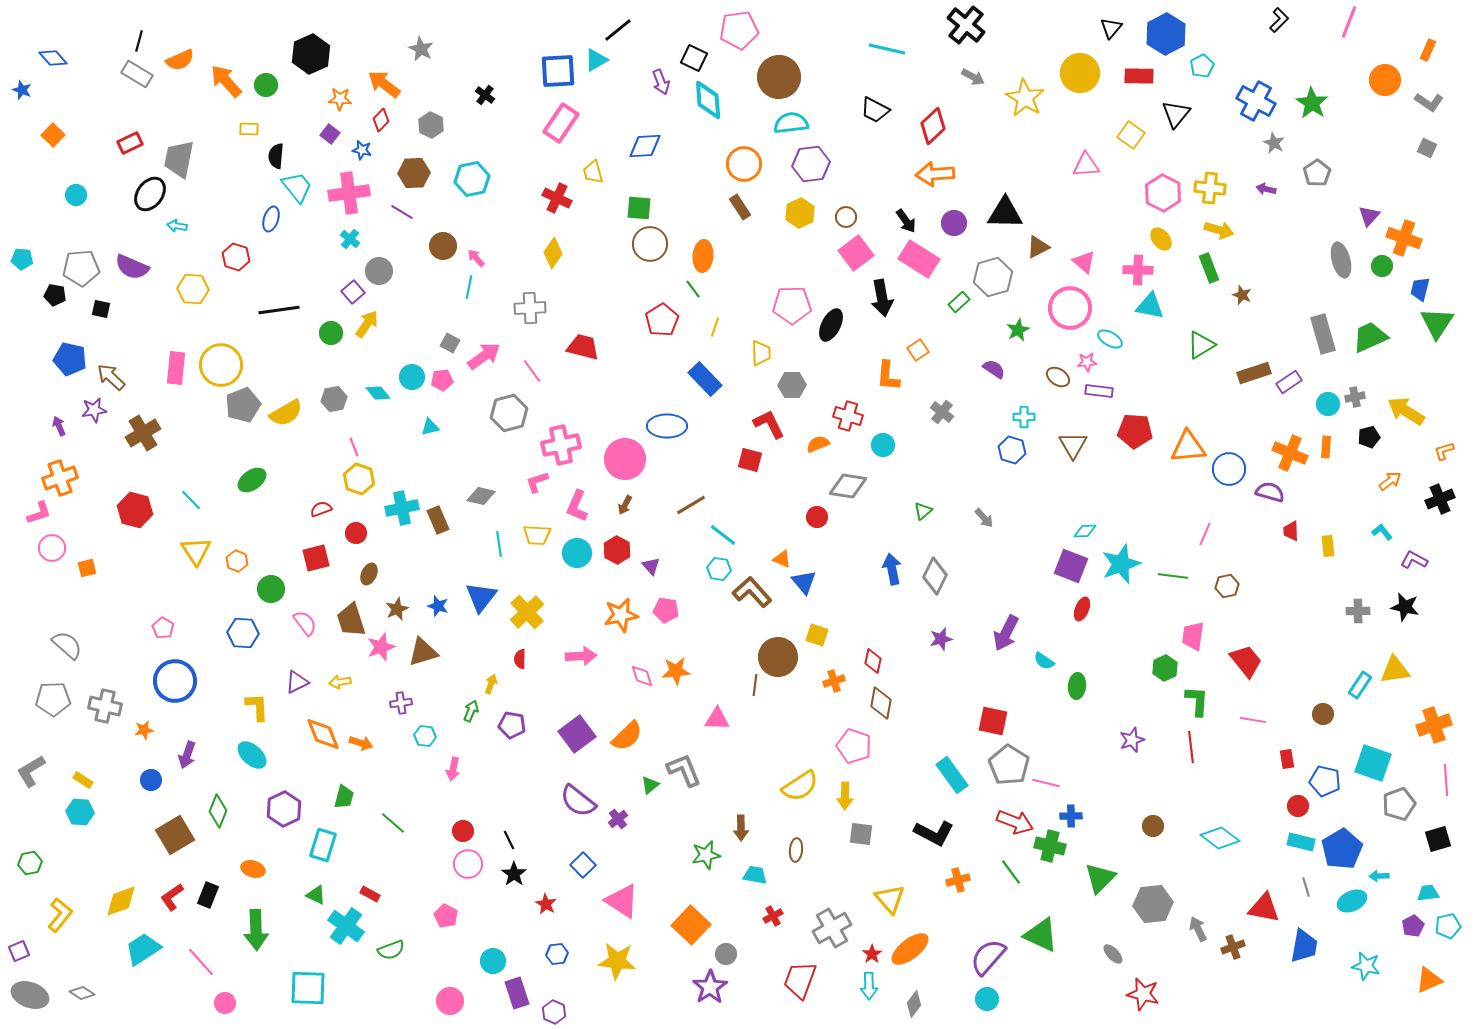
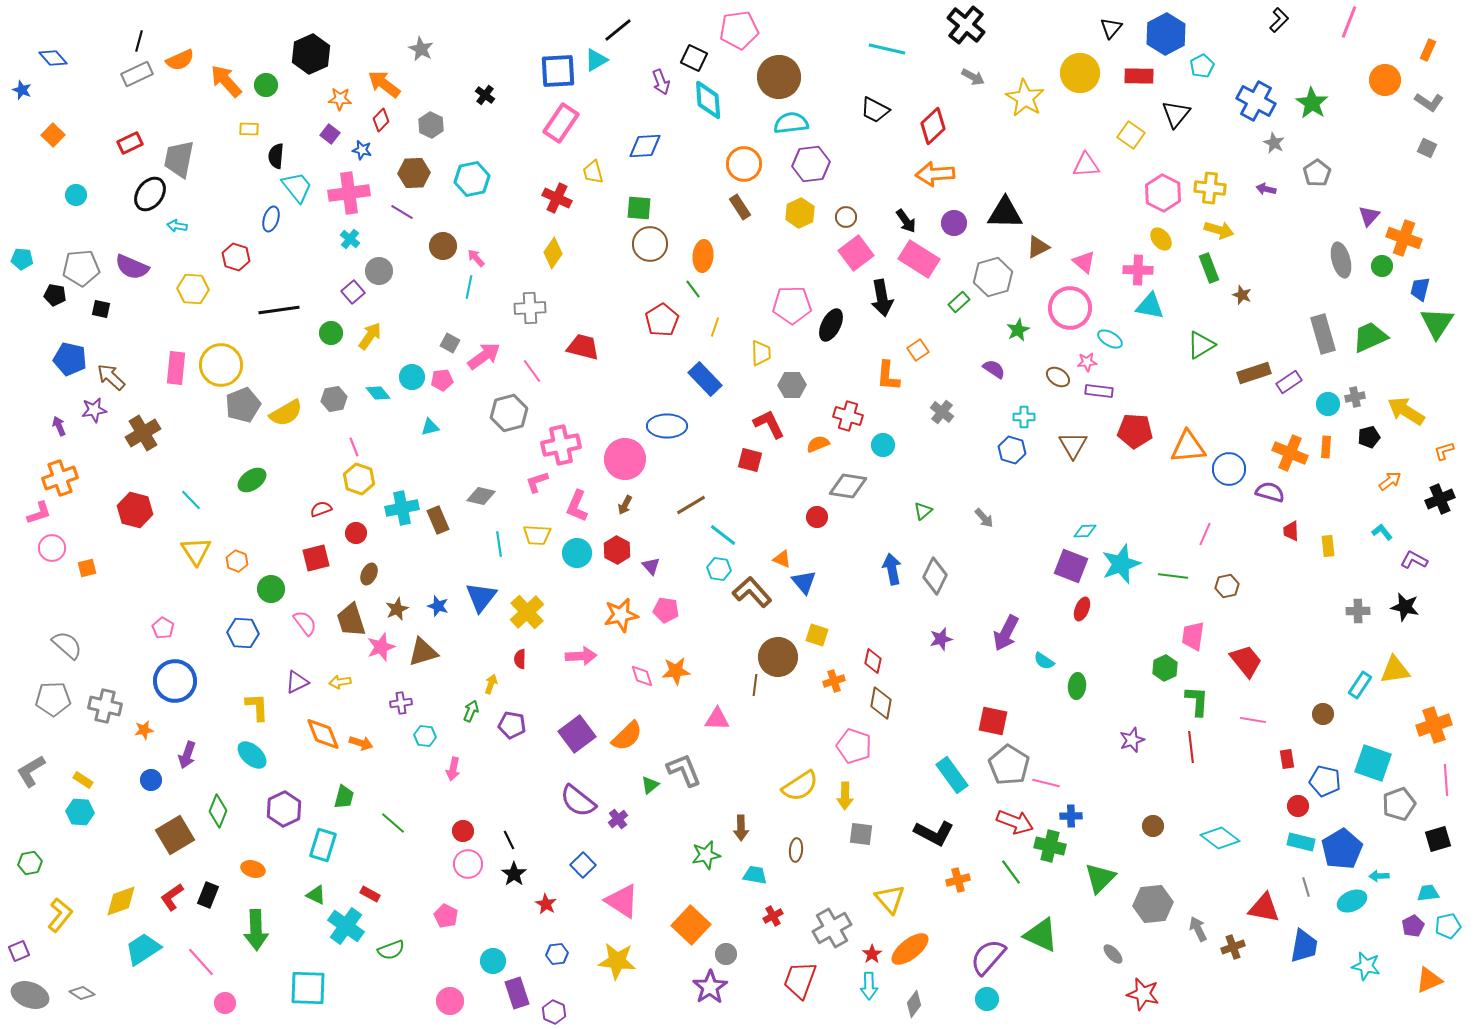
gray rectangle at (137, 74): rotated 56 degrees counterclockwise
yellow arrow at (367, 324): moved 3 px right, 12 px down
